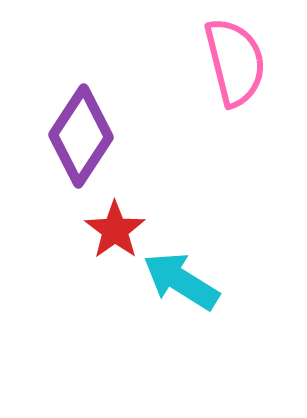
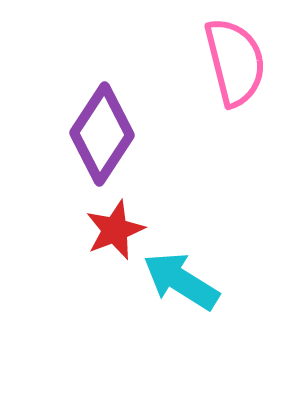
purple diamond: moved 21 px right, 2 px up
red star: rotated 14 degrees clockwise
